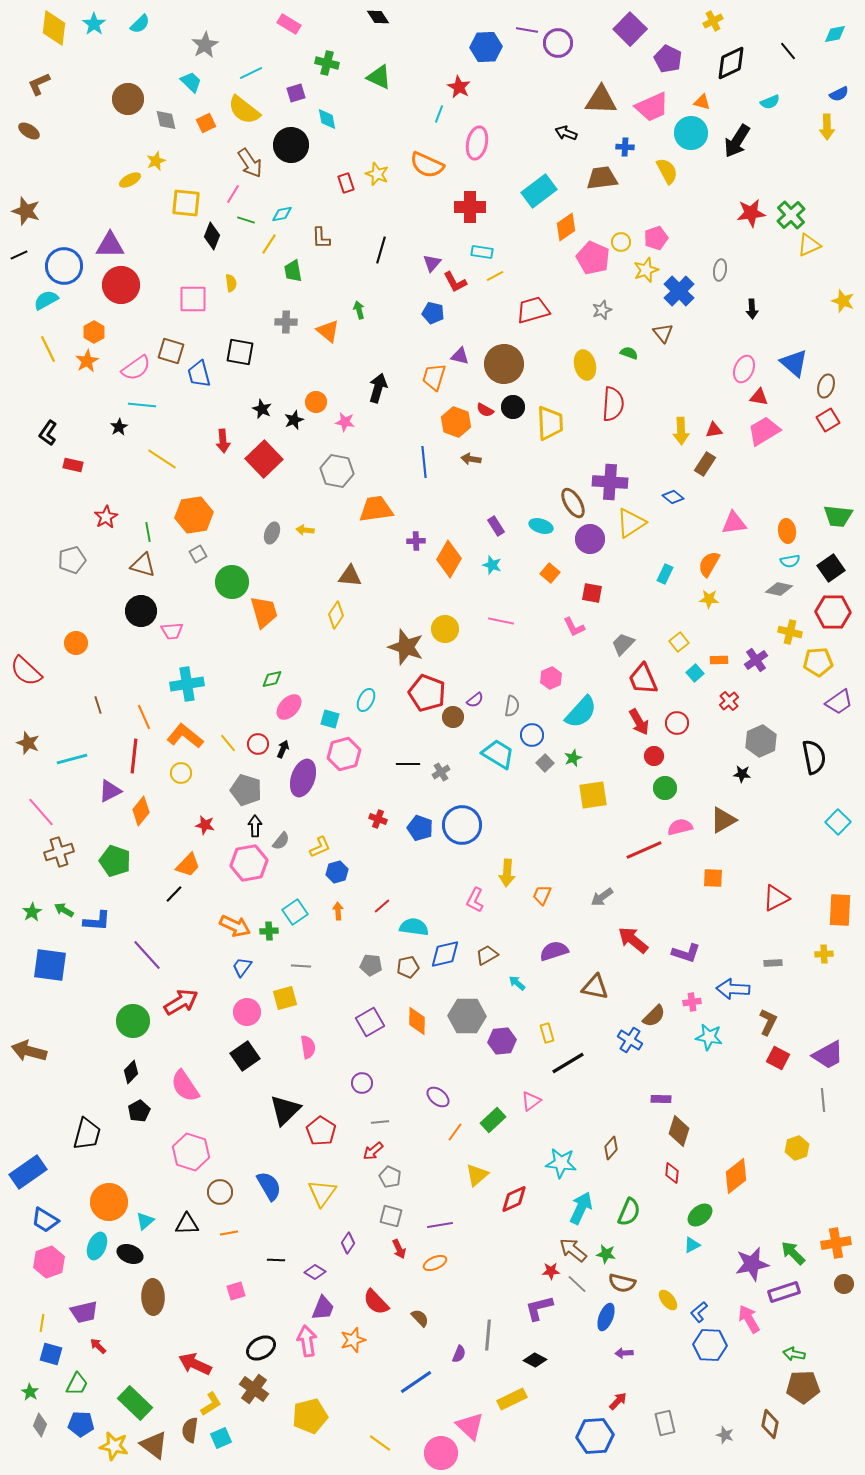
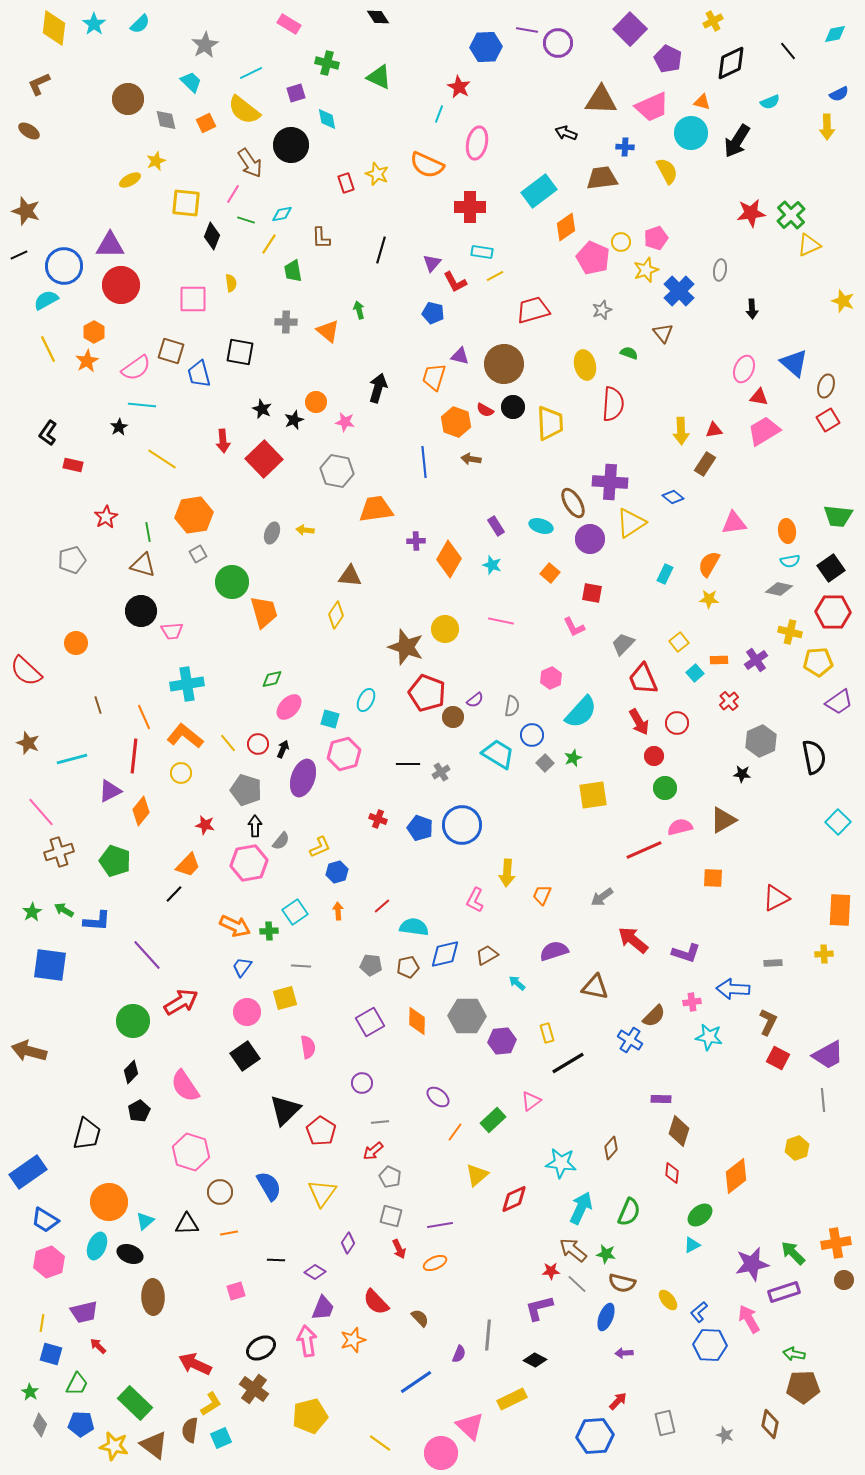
brown circle at (844, 1284): moved 4 px up
